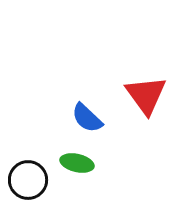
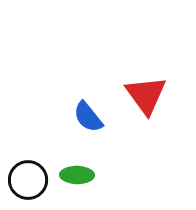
blue semicircle: moved 1 px right, 1 px up; rotated 8 degrees clockwise
green ellipse: moved 12 px down; rotated 12 degrees counterclockwise
